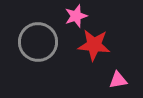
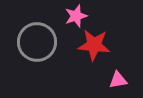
gray circle: moved 1 px left
